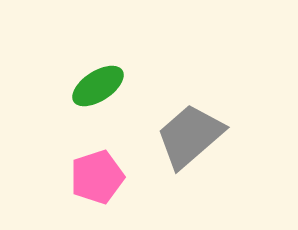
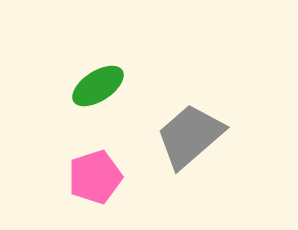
pink pentagon: moved 2 px left
